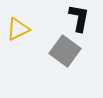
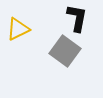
black L-shape: moved 2 px left
